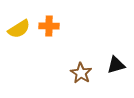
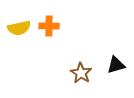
yellow semicircle: moved 1 px up; rotated 20 degrees clockwise
